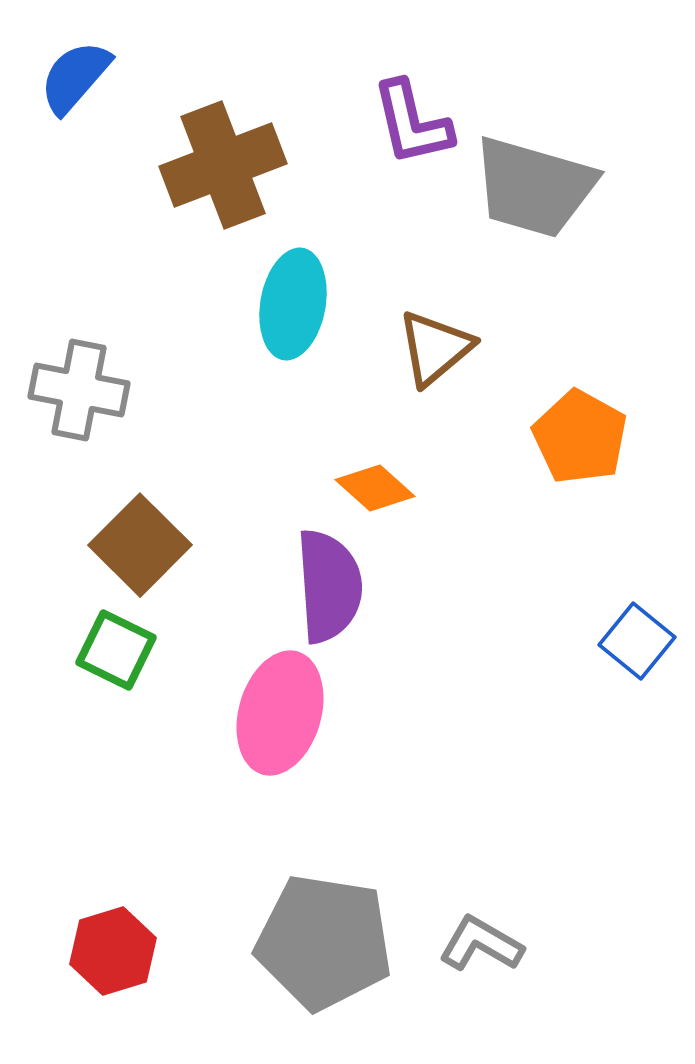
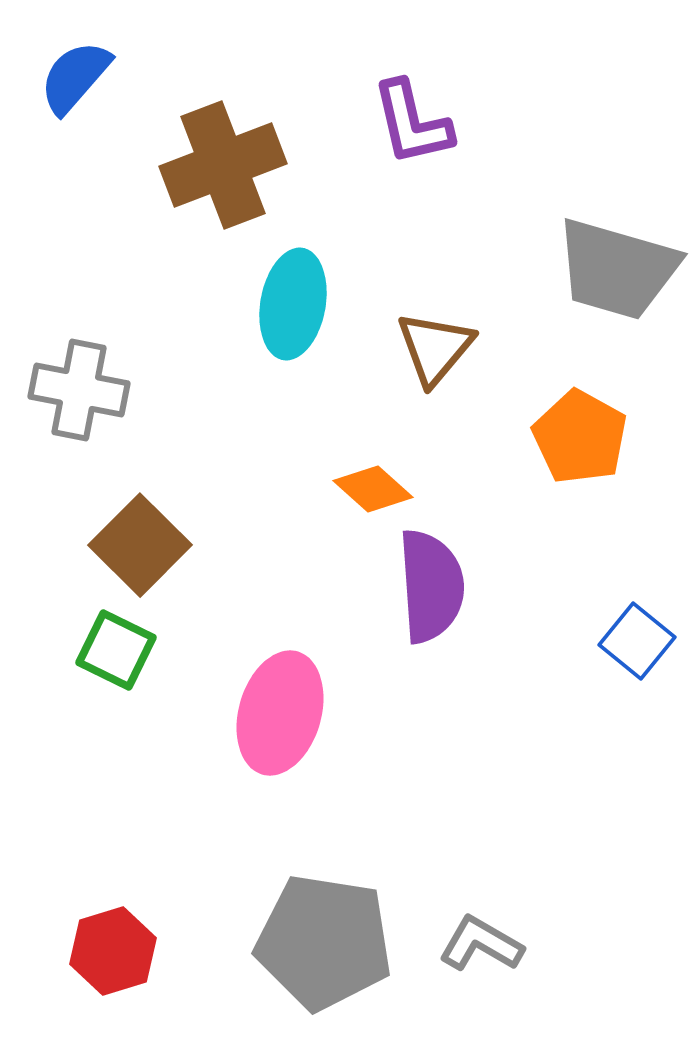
gray trapezoid: moved 83 px right, 82 px down
brown triangle: rotated 10 degrees counterclockwise
orange diamond: moved 2 px left, 1 px down
purple semicircle: moved 102 px right
